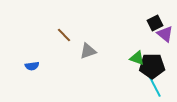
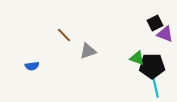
purple triangle: rotated 18 degrees counterclockwise
cyan line: moved 1 px right; rotated 15 degrees clockwise
